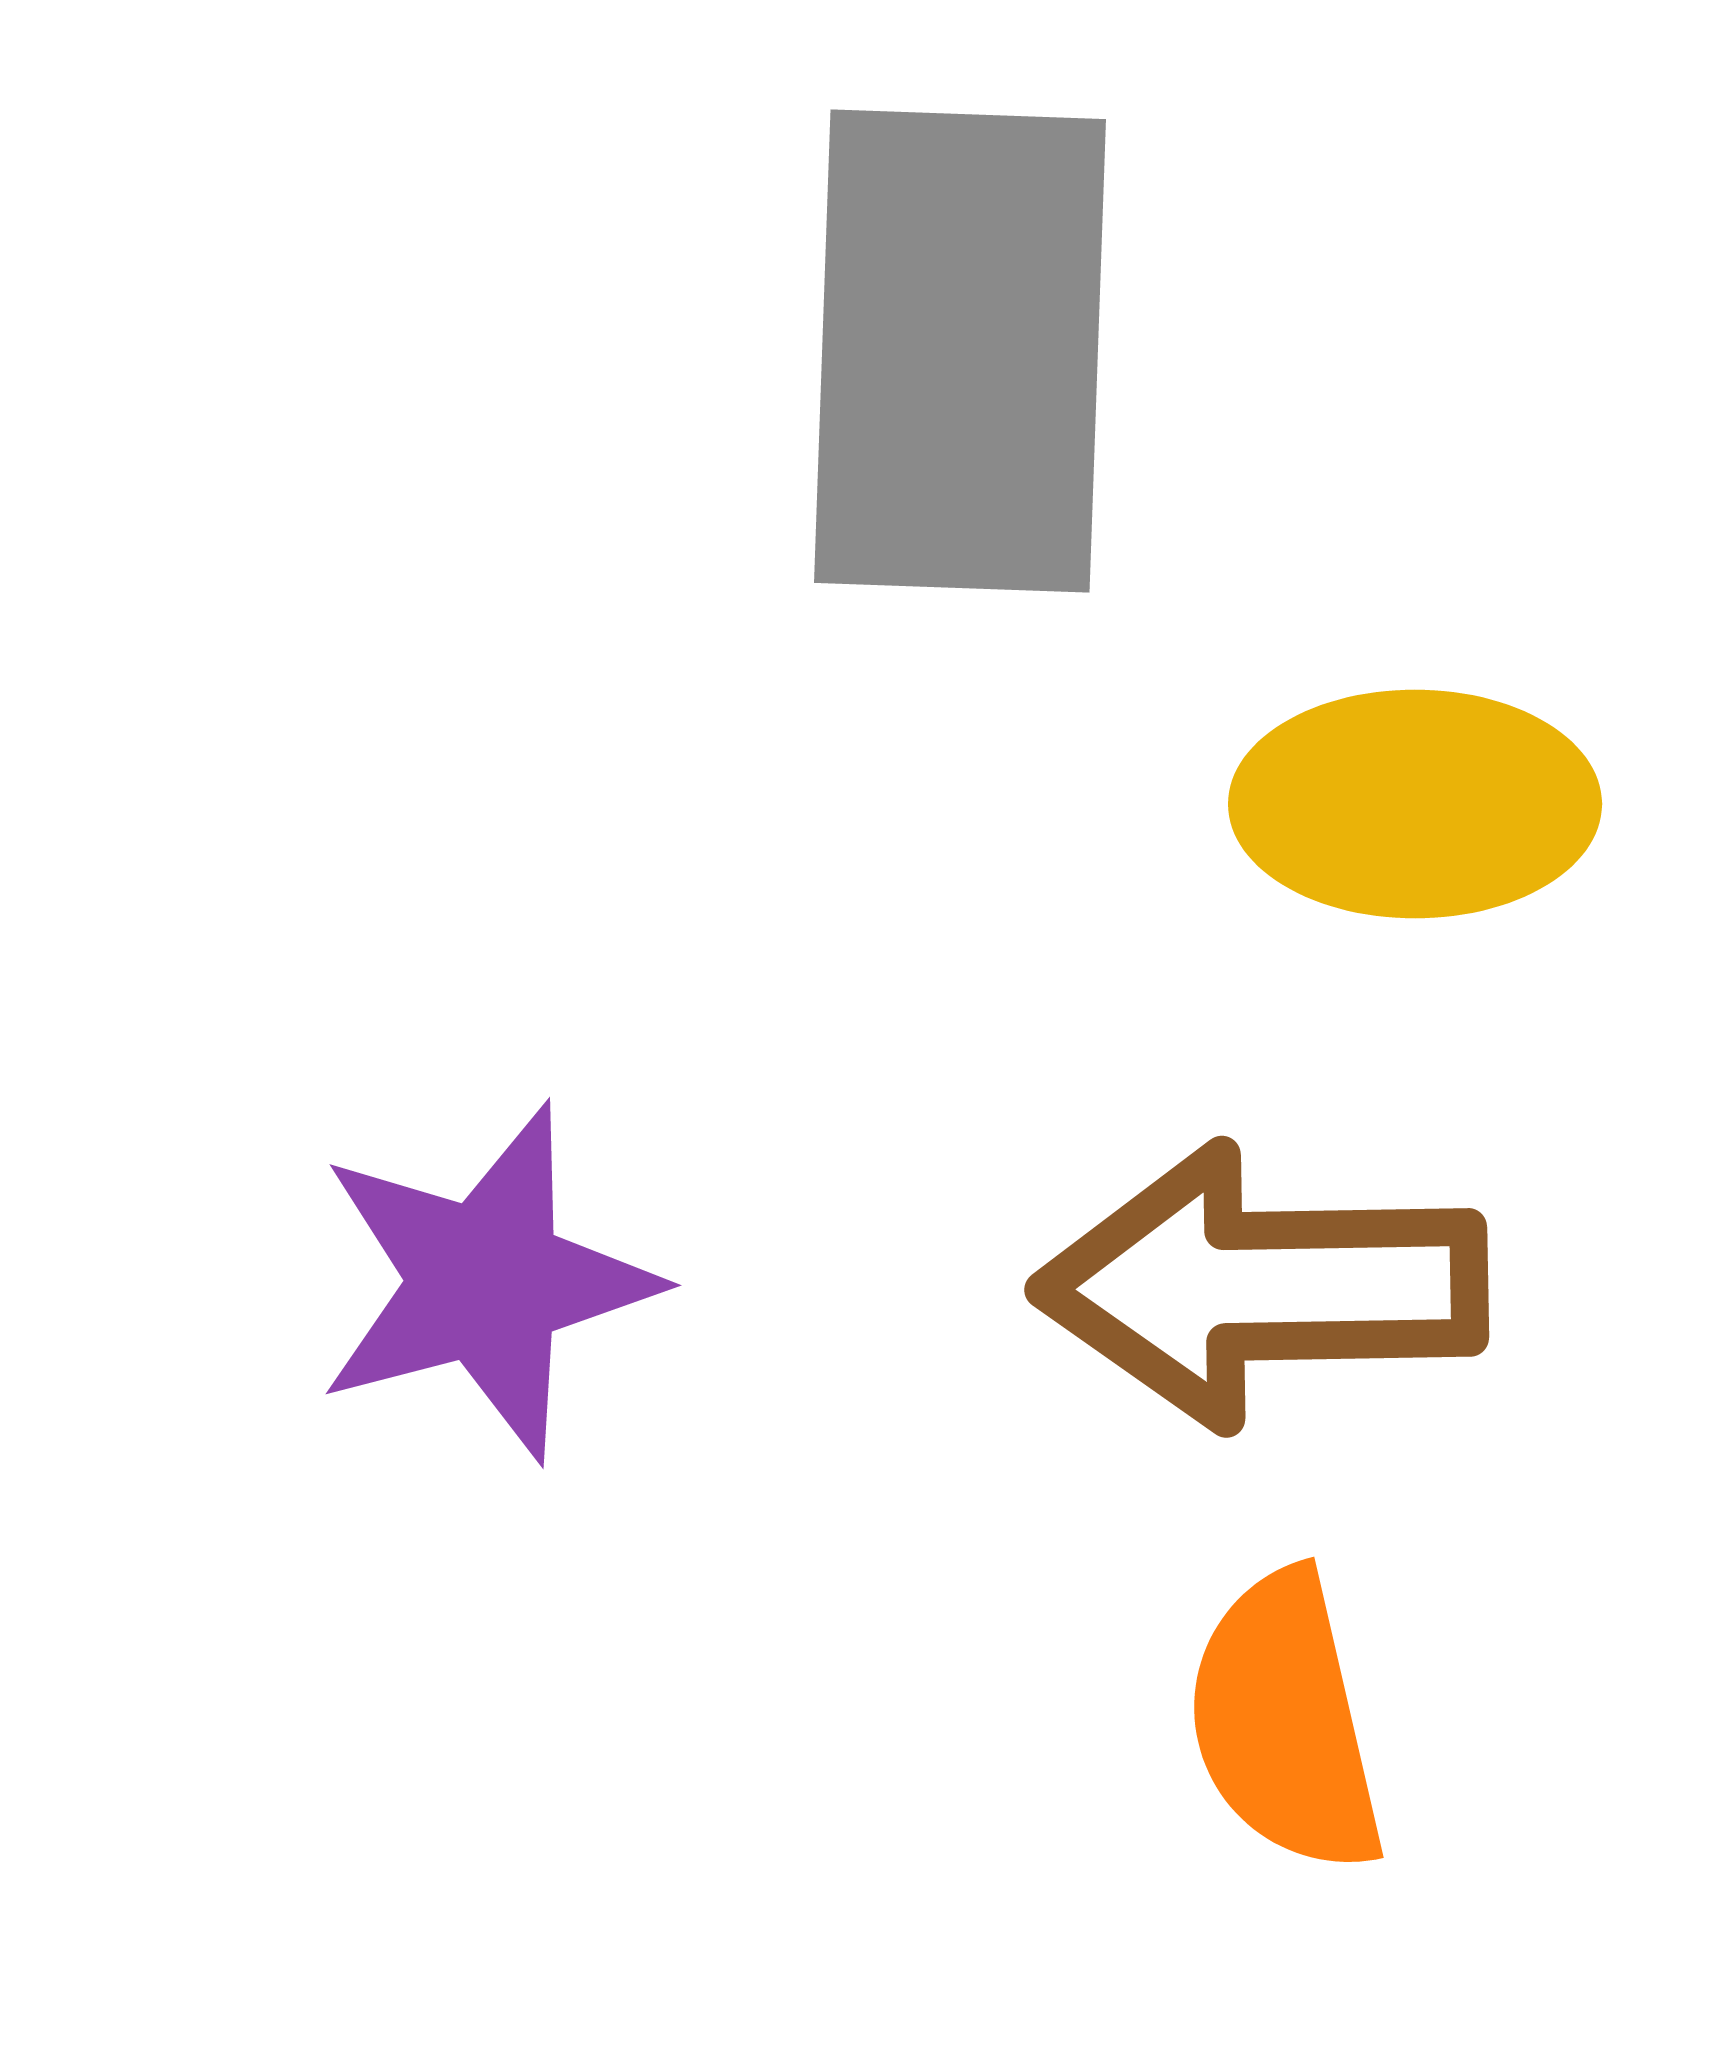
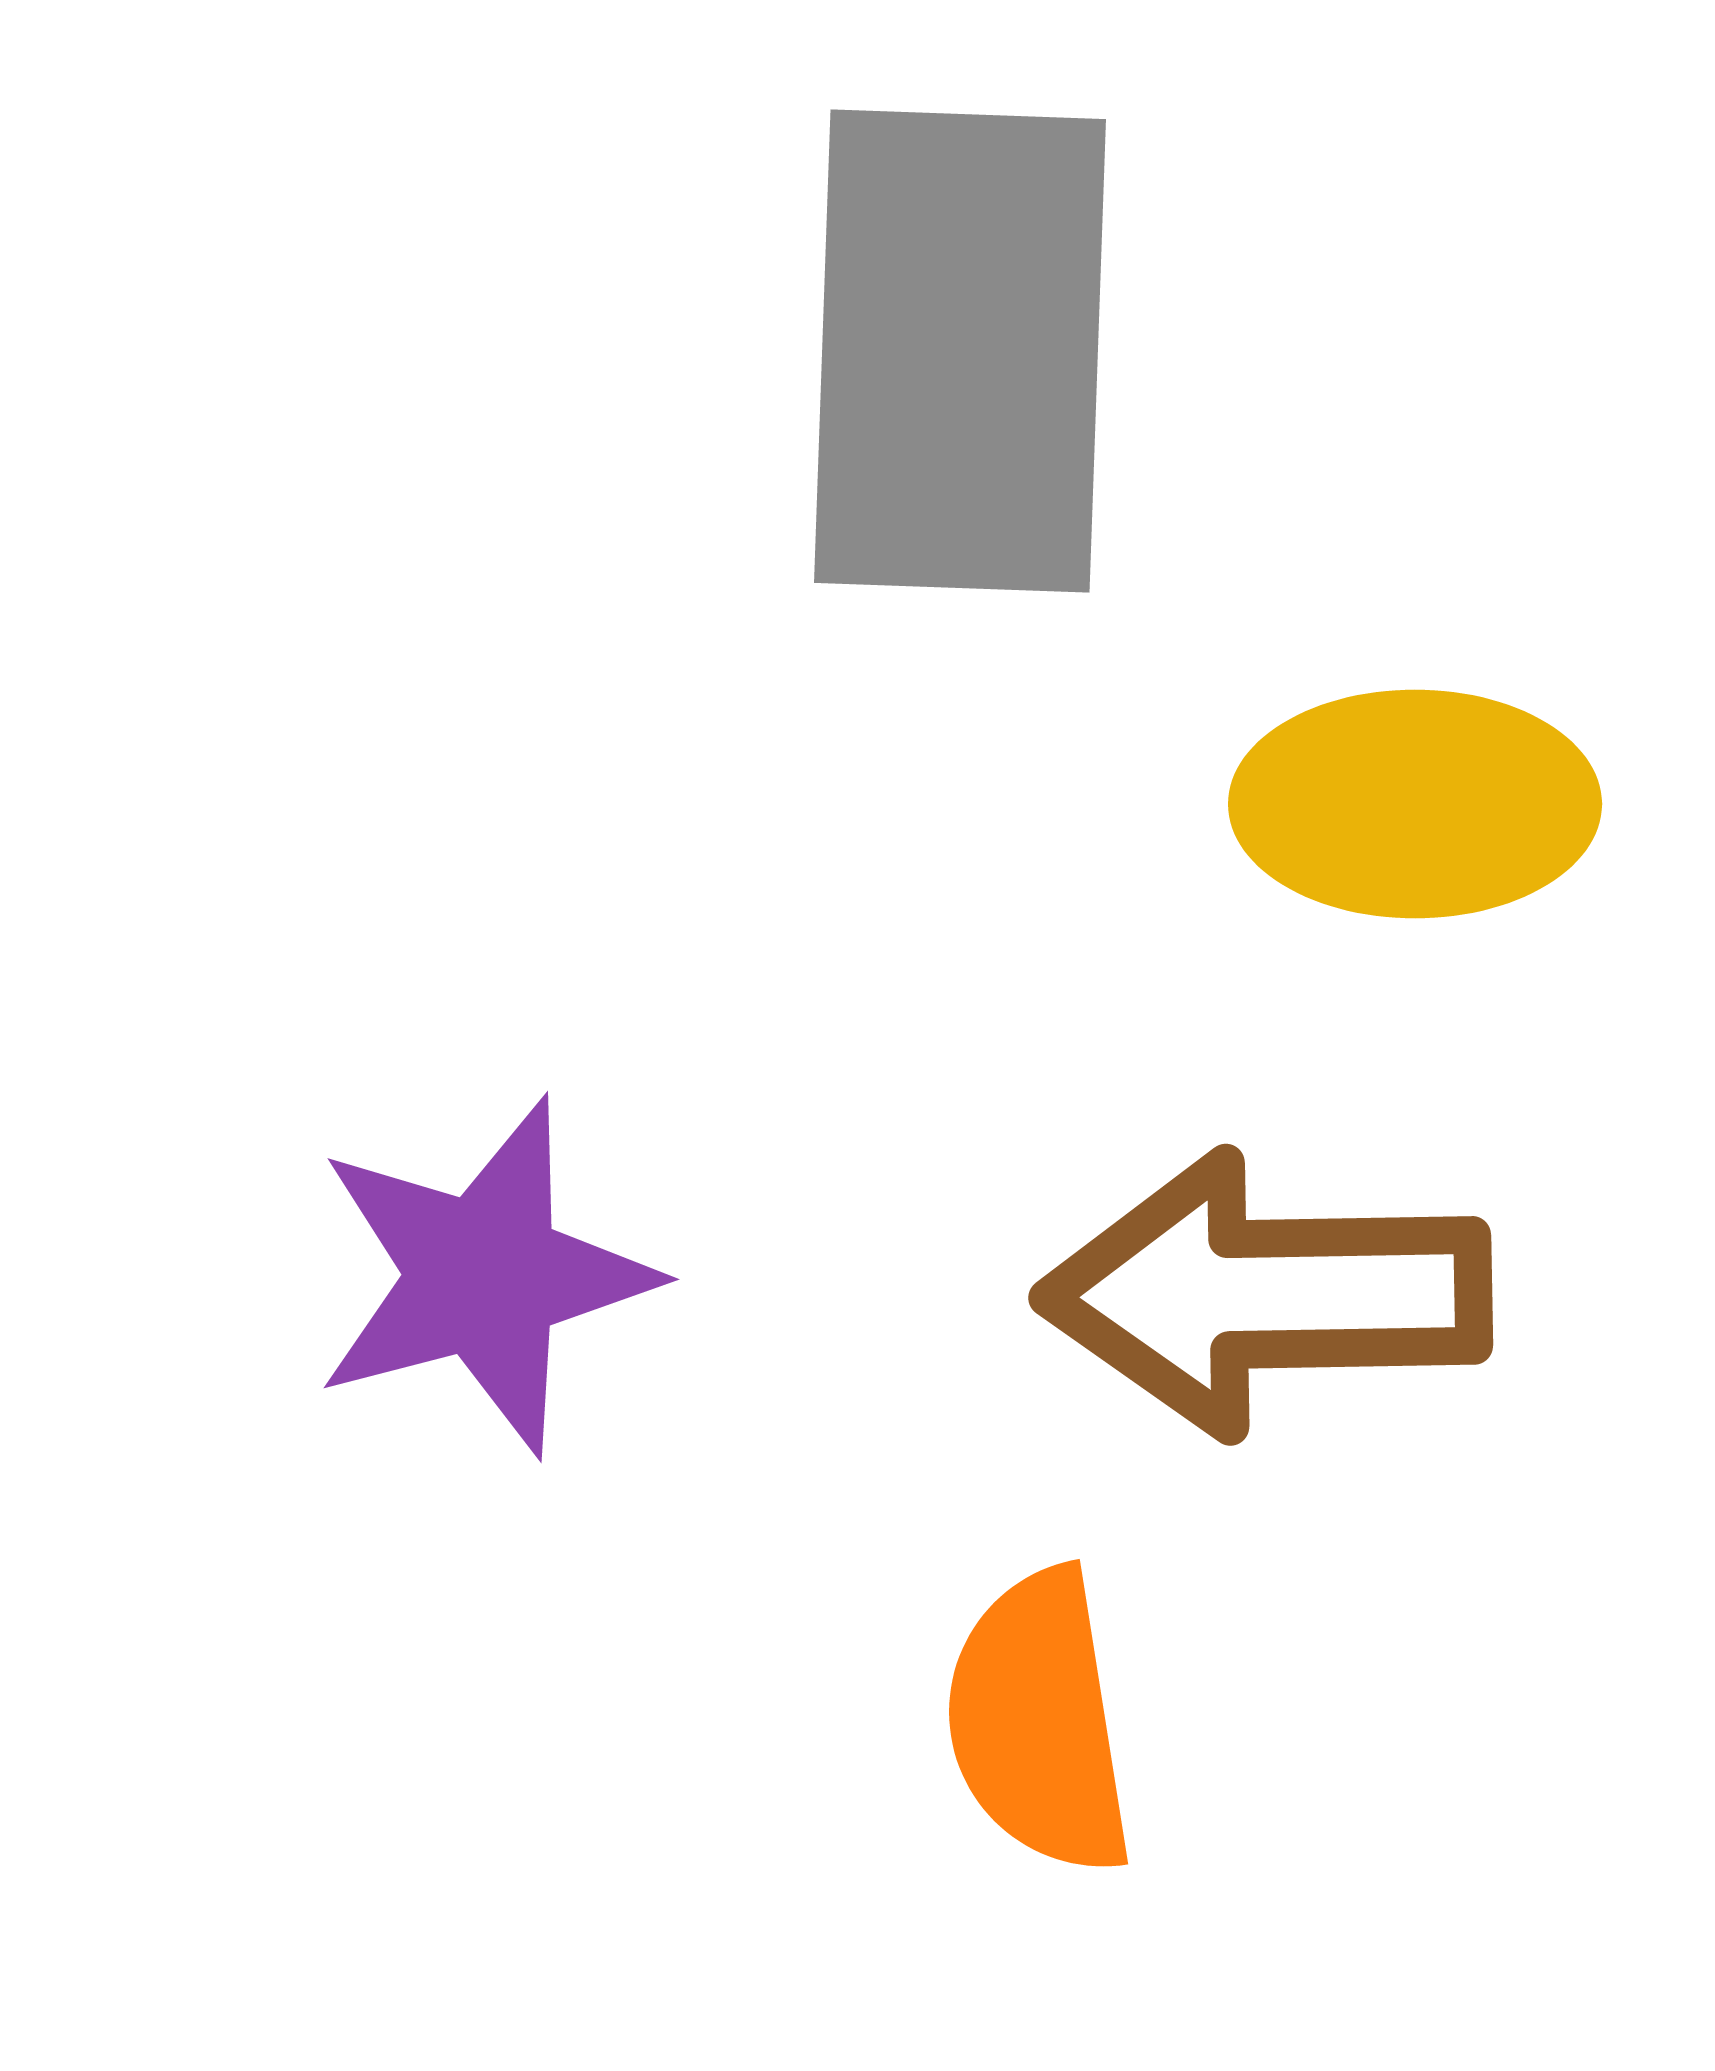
purple star: moved 2 px left, 6 px up
brown arrow: moved 4 px right, 8 px down
orange semicircle: moved 246 px left; rotated 4 degrees clockwise
